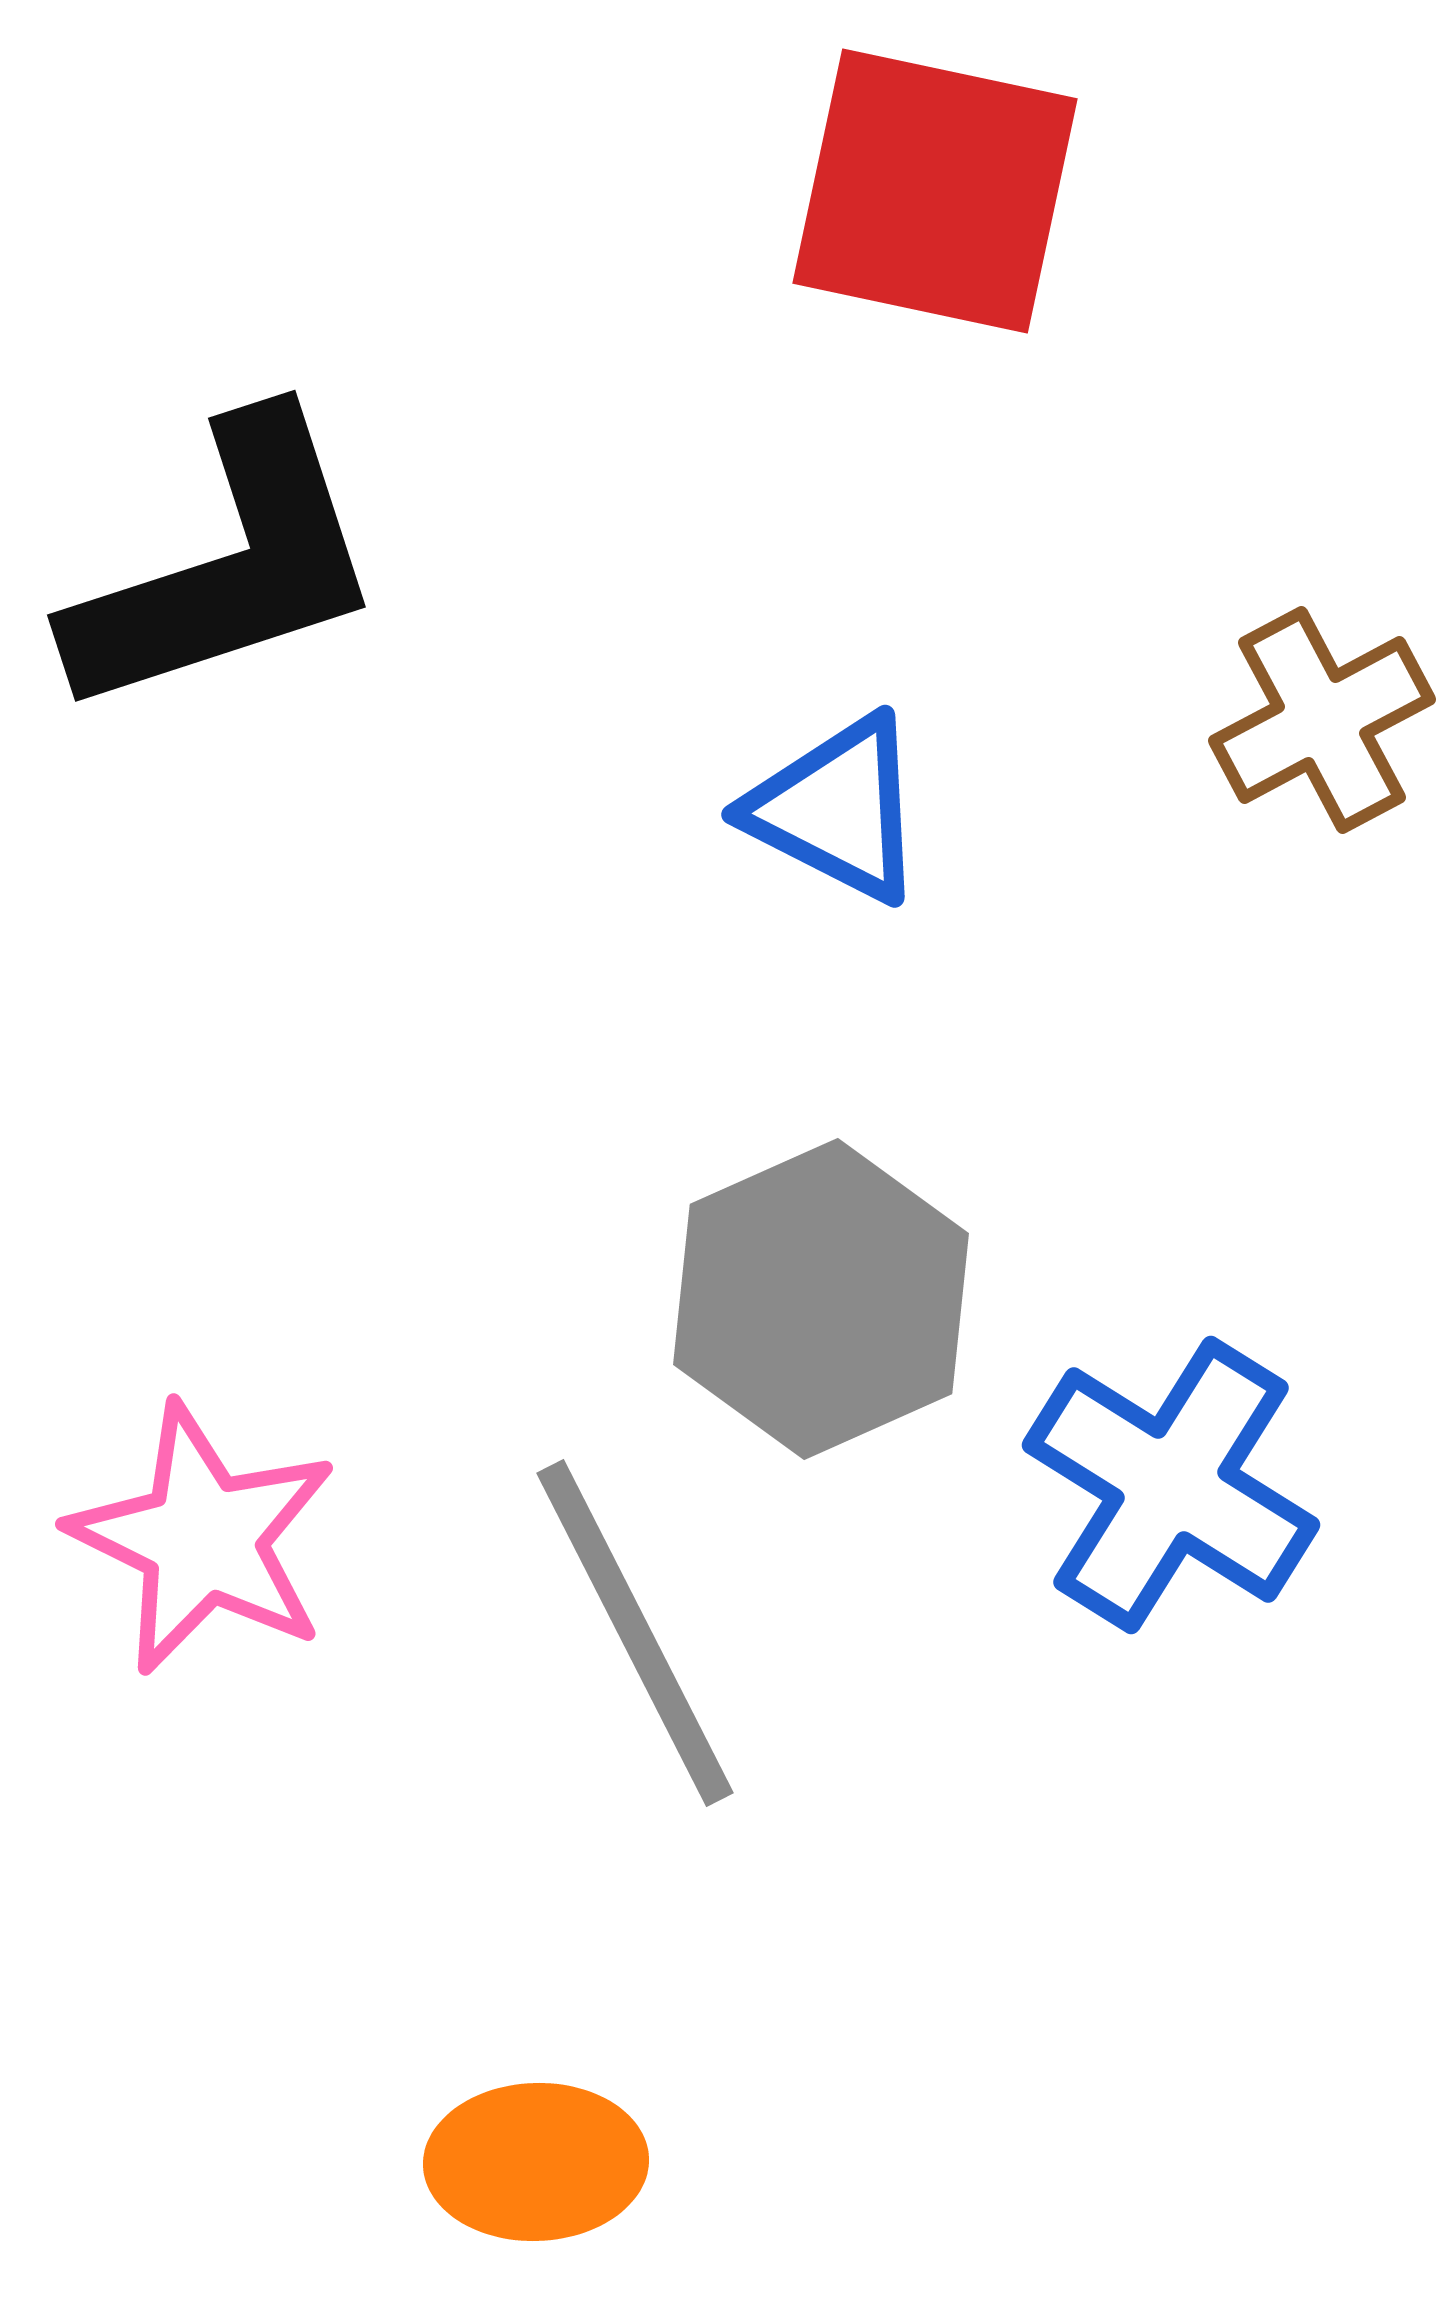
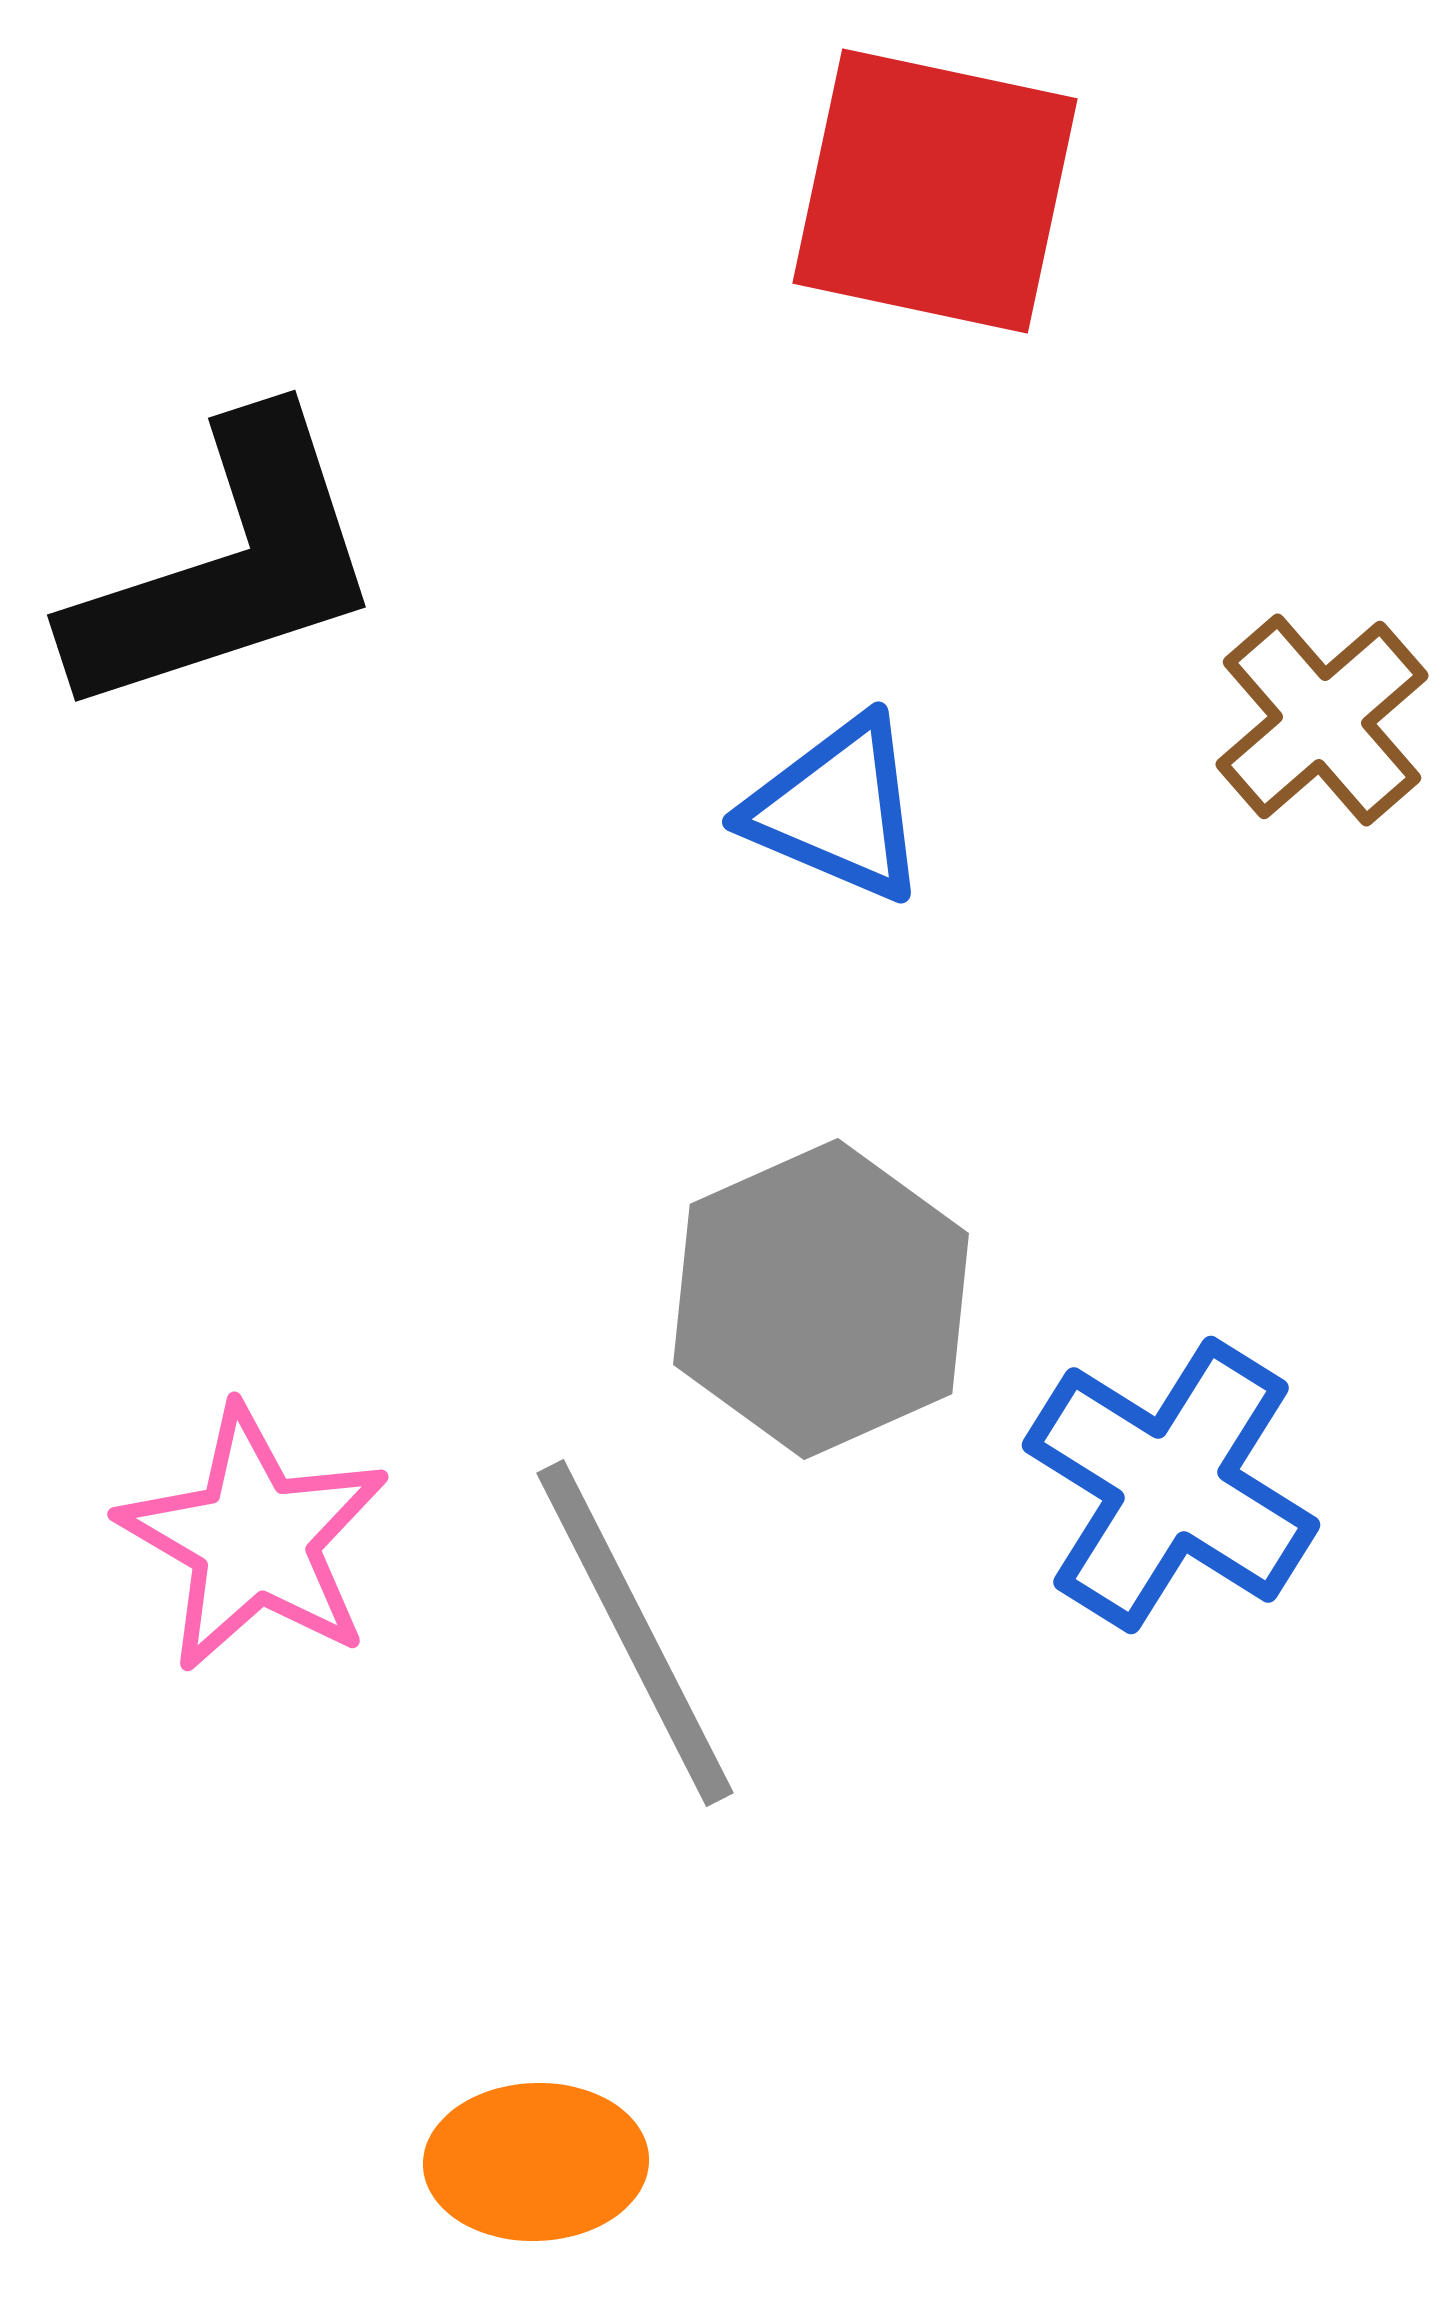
brown cross: rotated 13 degrees counterclockwise
blue triangle: rotated 4 degrees counterclockwise
pink star: moved 51 px right; rotated 4 degrees clockwise
